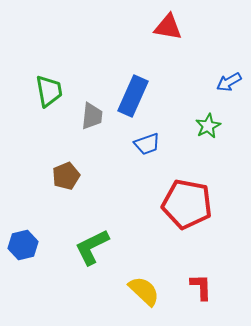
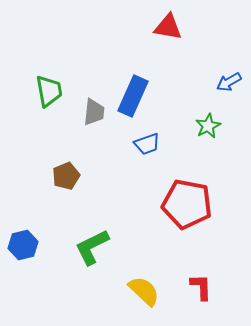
gray trapezoid: moved 2 px right, 4 px up
